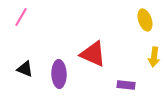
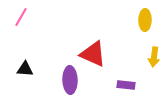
yellow ellipse: rotated 20 degrees clockwise
black triangle: rotated 18 degrees counterclockwise
purple ellipse: moved 11 px right, 6 px down
